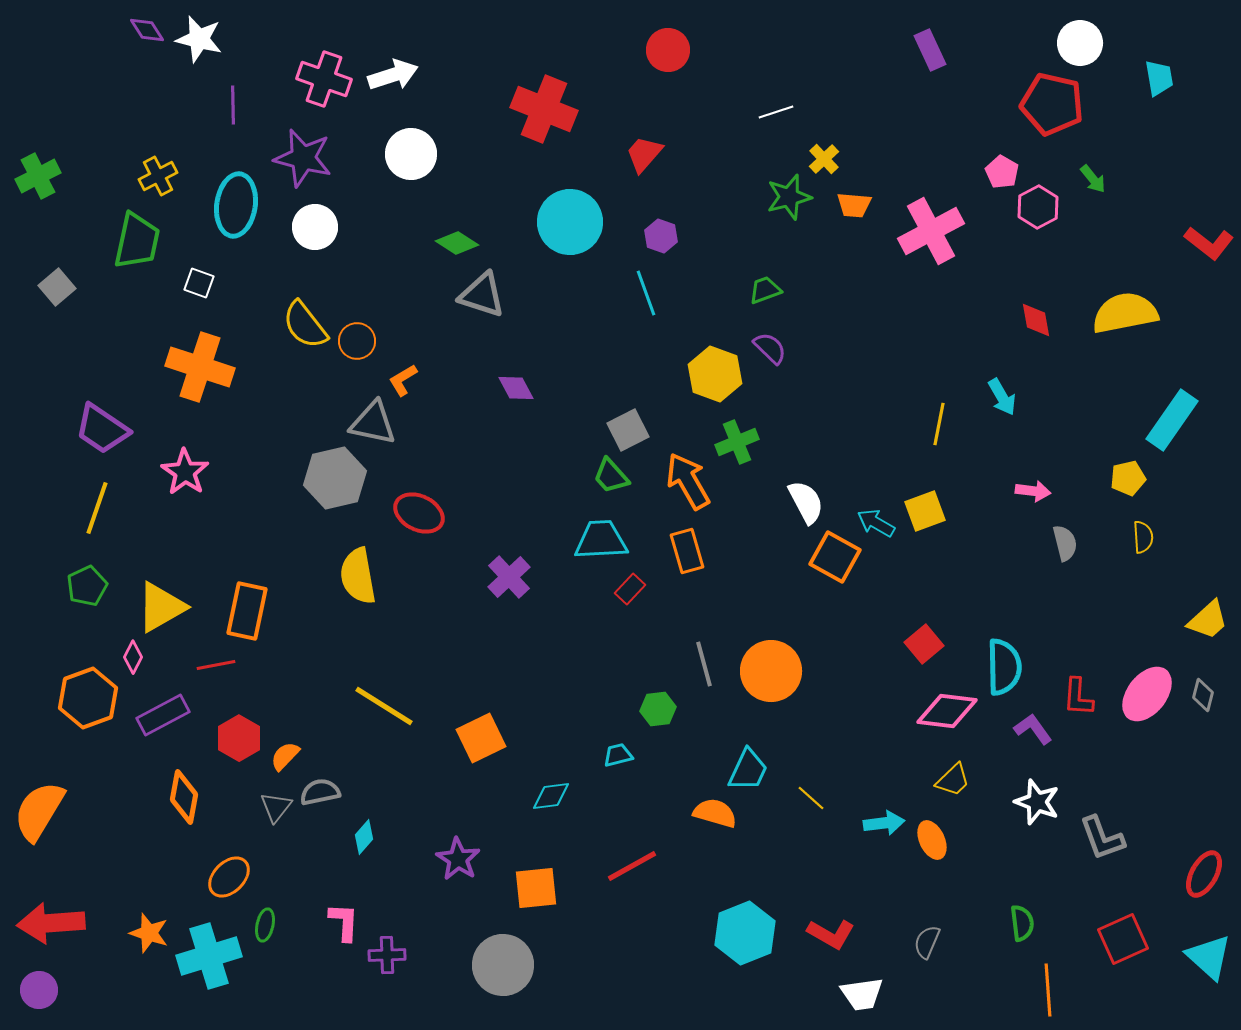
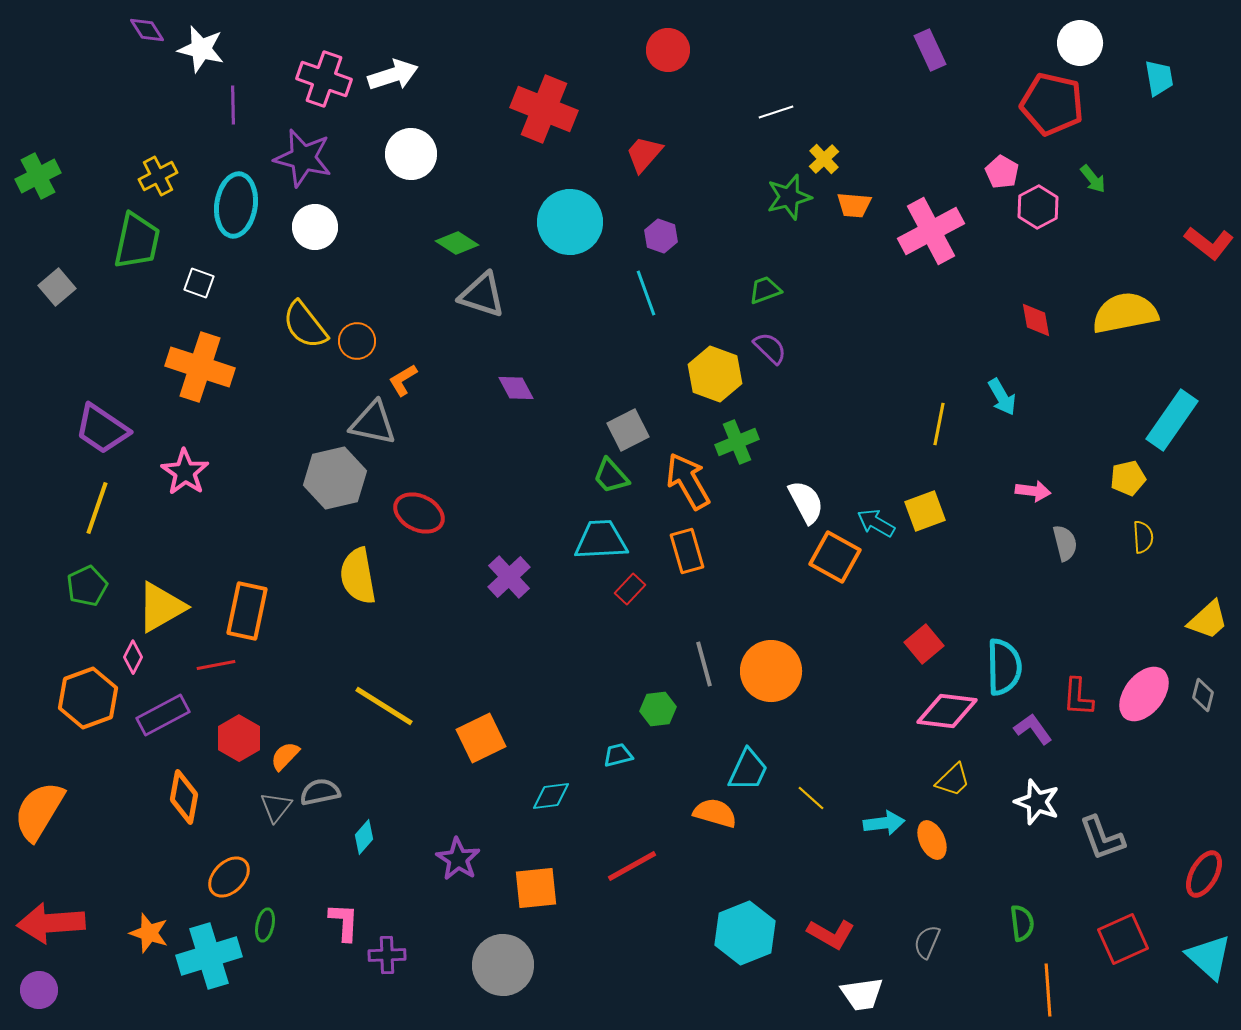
white star at (199, 39): moved 2 px right, 10 px down
pink ellipse at (1147, 694): moved 3 px left
